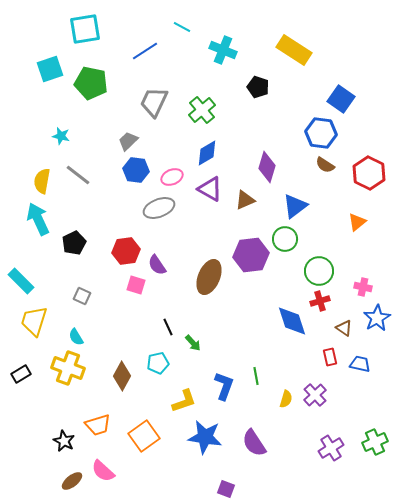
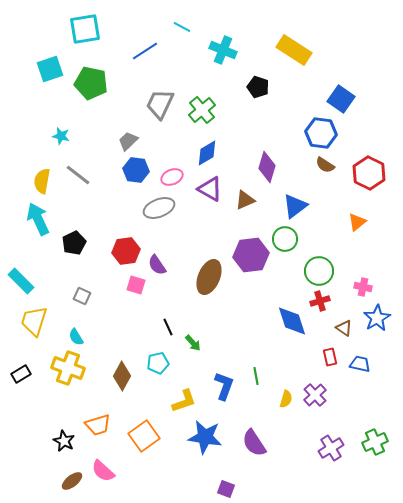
gray trapezoid at (154, 102): moved 6 px right, 2 px down
